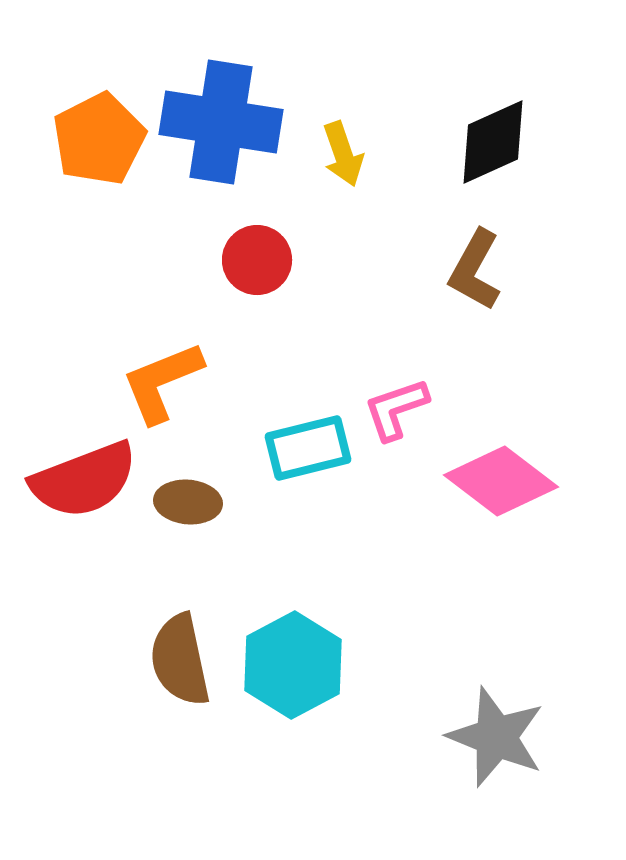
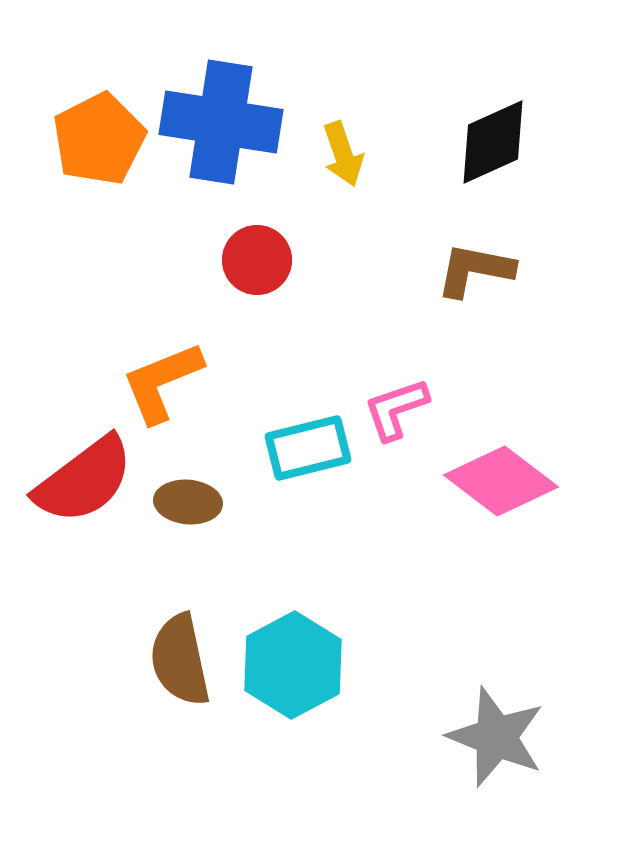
brown L-shape: rotated 72 degrees clockwise
red semicircle: rotated 16 degrees counterclockwise
